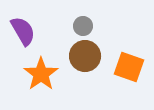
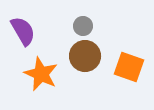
orange star: rotated 12 degrees counterclockwise
